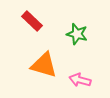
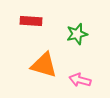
red rectangle: moved 1 px left; rotated 40 degrees counterclockwise
green star: rotated 30 degrees counterclockwise
